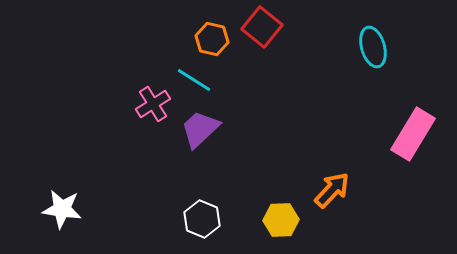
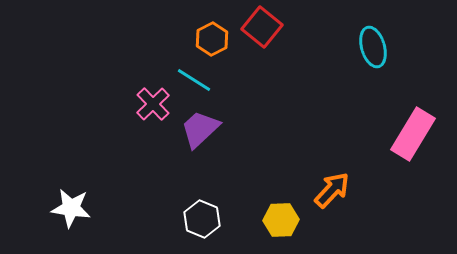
orange hexagon: rotated 20 degrees clockwise
pink cross: rotated 12 degrees counterclockwise
white star: moved 9 px right, 1 px up
